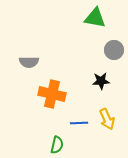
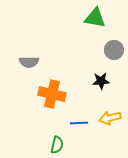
yellow arrow: moved 3 px right, 1 px up; rotated 100 degrees clockwise
